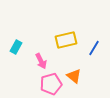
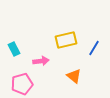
cyan rectangle: moved 2 px left, 2 px down; rotated 56 degrees counterclockwise
pink arrow: rotated 70 degrees counterclockwise
pink pentagon: moved 29 px left
